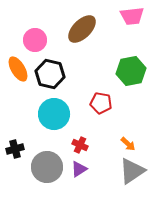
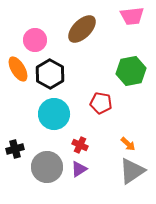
black hexagon: rotated 16 degrees clockwise
